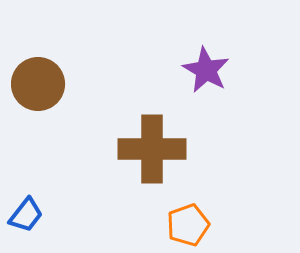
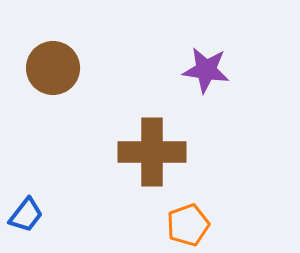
purple star: rotated 21 degrees counterclockwise
brown circle: moved 15 px right, 16 px up
brown cross: moved 3 px down
